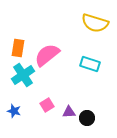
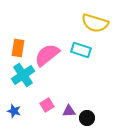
cyan rectangle: moved 9 px left, 14 px up
purple triangle: moved 1 px up
